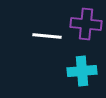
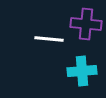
white line: moved 2 px right, 3 px down
